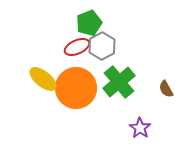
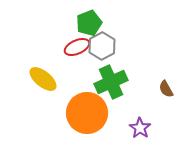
green cross: moved 8 px left; rotated 16 degrees clockwise
orange circle: moved 11 px right, 25 px down
